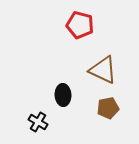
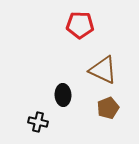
red pentagon: rotated 12 degrees counterclockwise
brown pentagon: rotated 10 degrees counterclockwise
black cross: rotated 18 degrees counterclockwise
